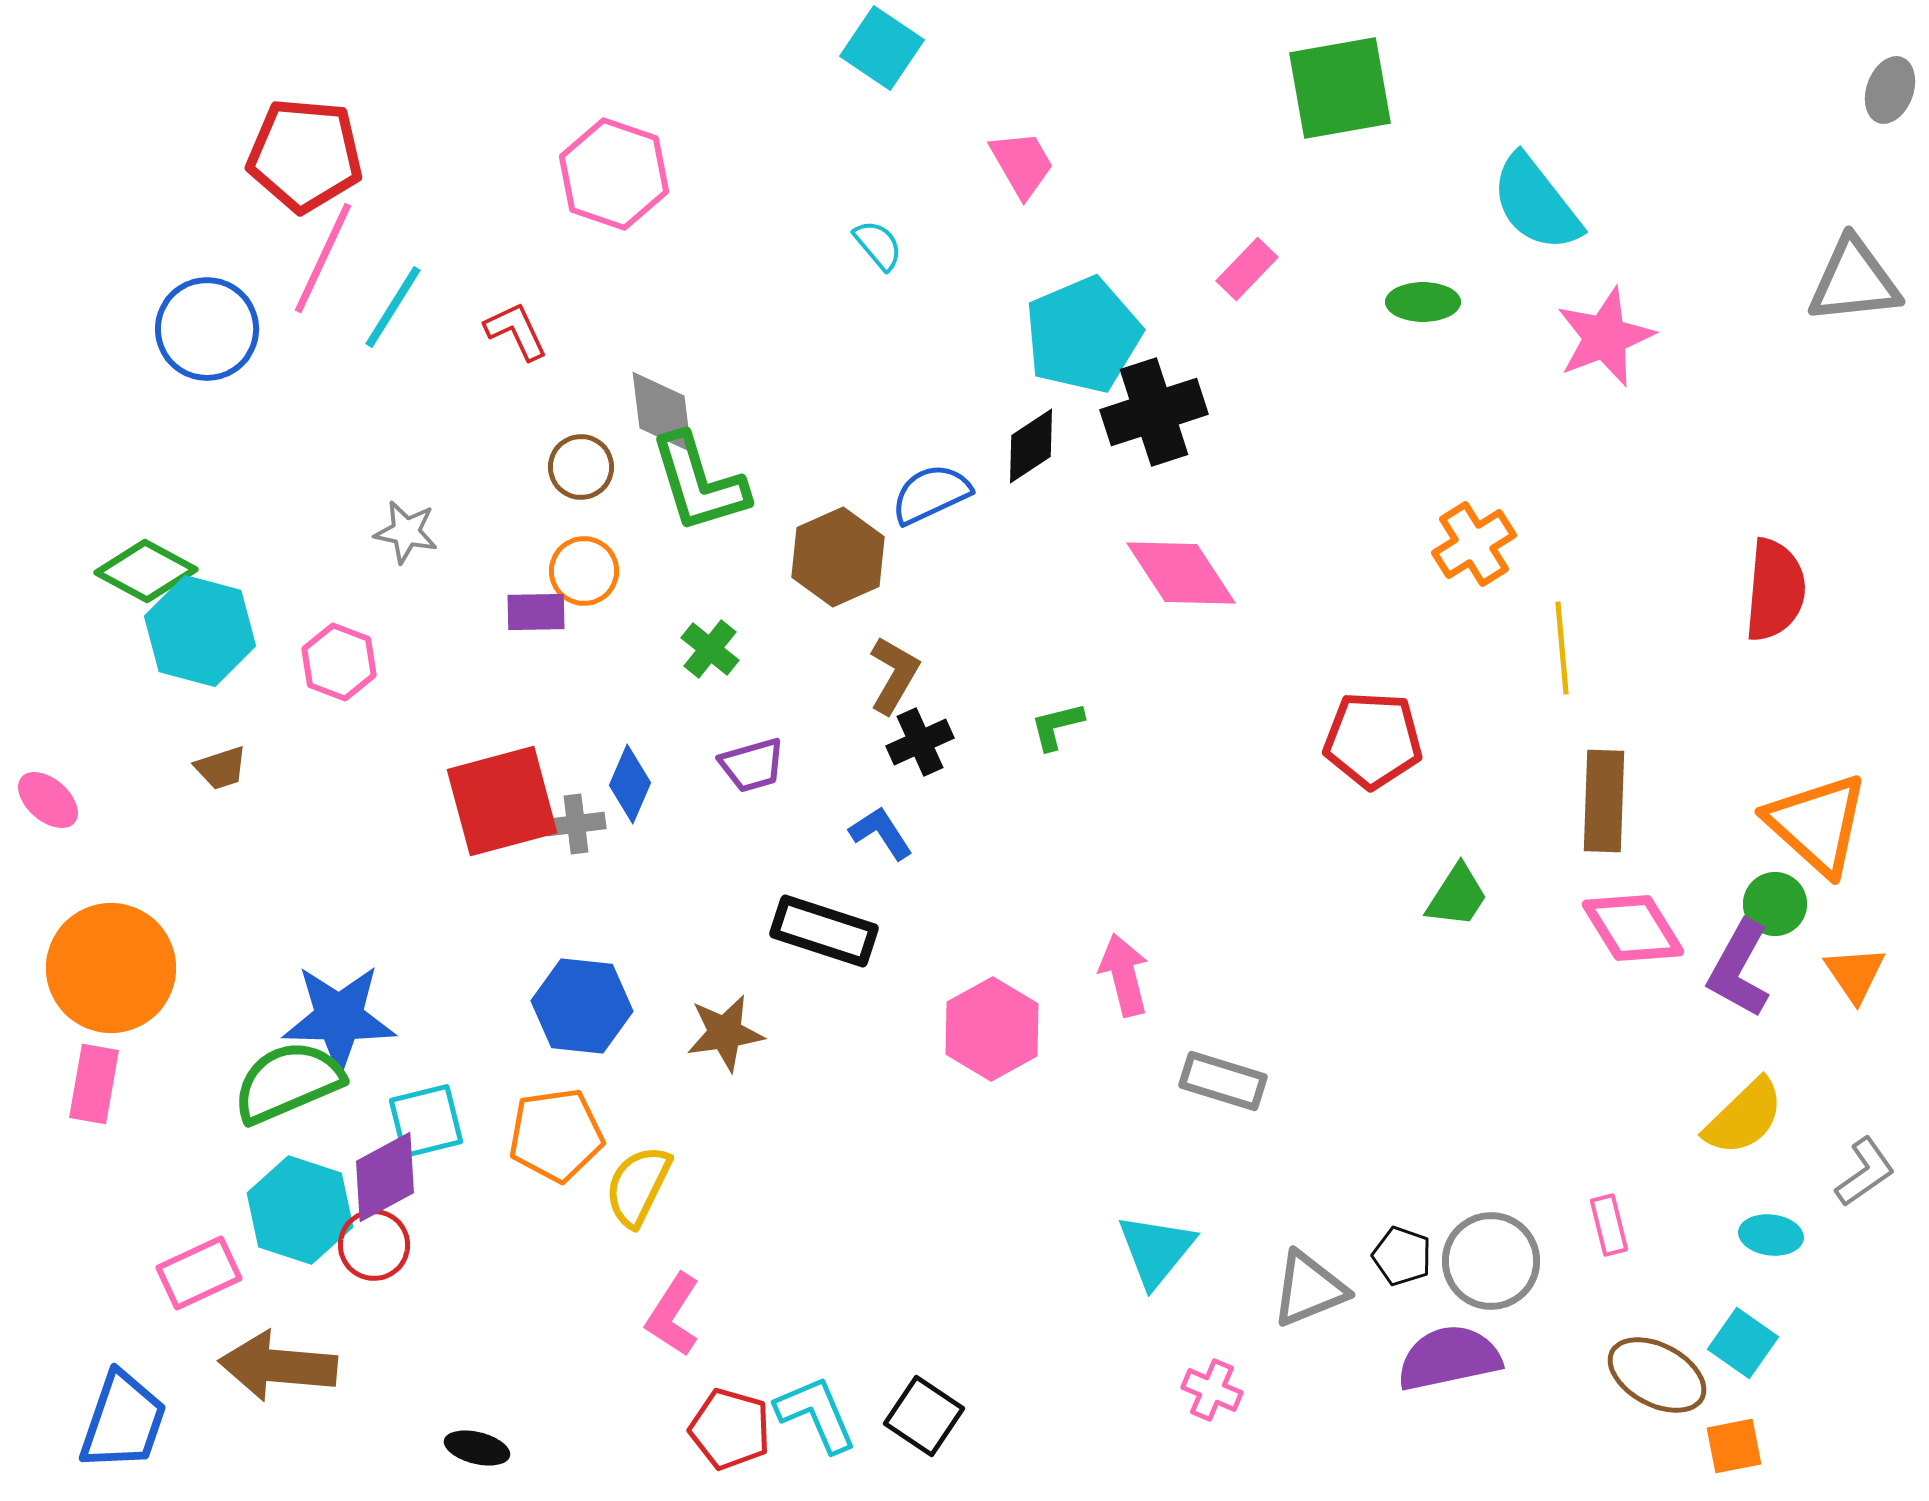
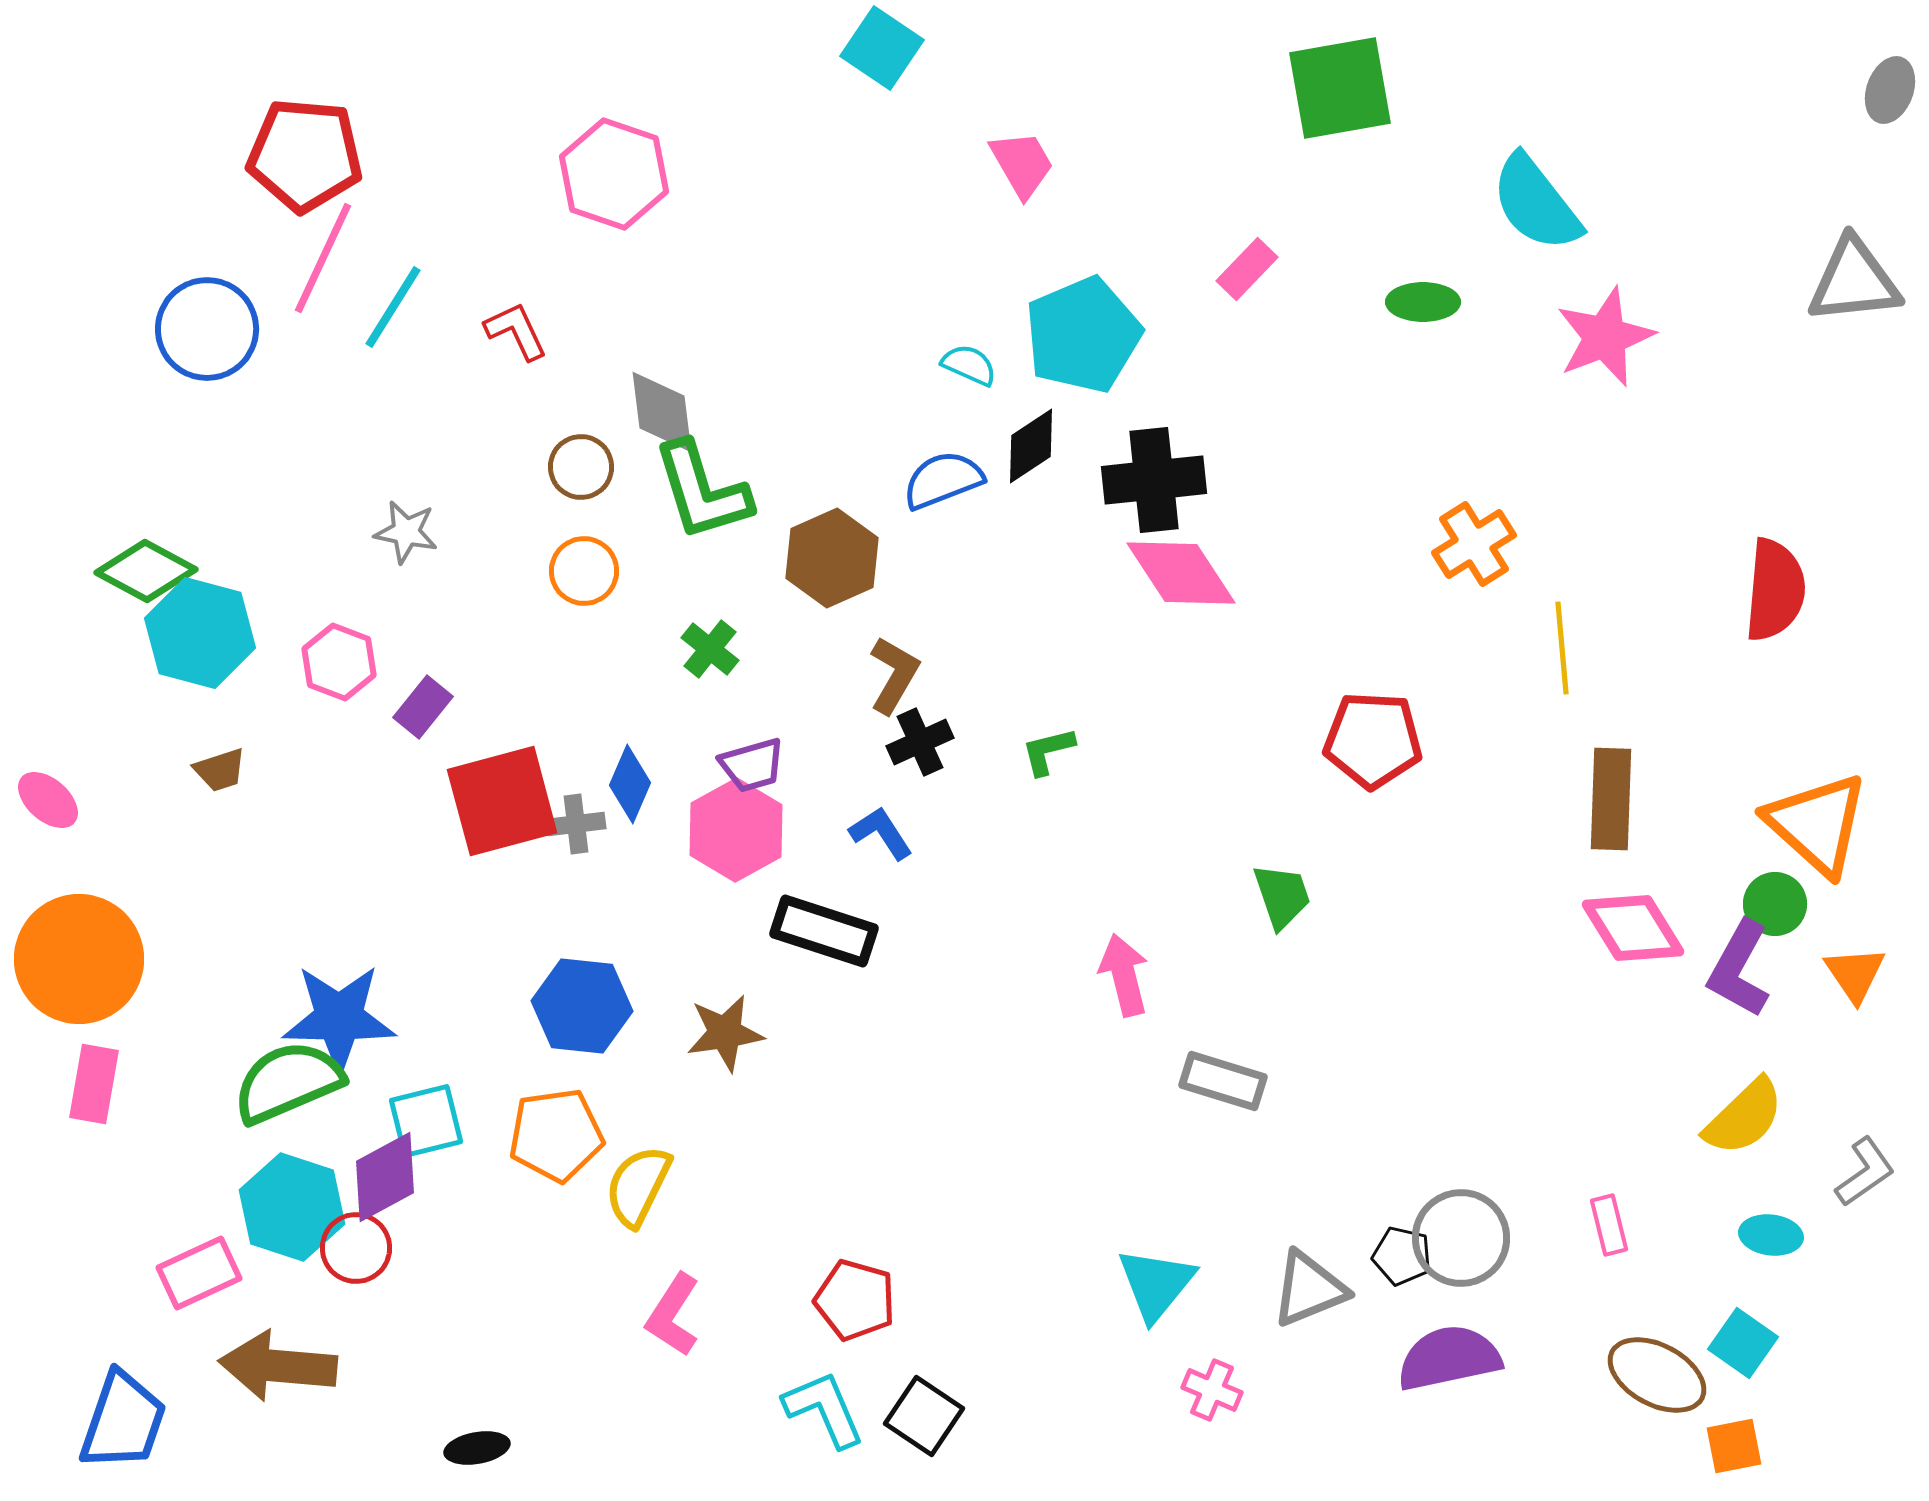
cyan semicircle at (878, 245): moved 91 px right, 120 px down; rotated 26 degrees counterclockwise
black cross at (1154, 412): moved 68 px down; rotated 12 degrees clockwise
green L-shape at (699, 483): moved 3 px right, 8 px down
blue semicircle at (931, 494): moved 12 px right, 14 px up; rotated 4 degrees clockwise
brown hexagon at (838, 557): moved 6 px left, 1 px down
purple rectangle at (536, 612): moved 113 px left, 95 px down; rotated 50 degrees counterclockwise
cyan hexagon at (200, 631): moved 2 px down
green L-shape at (1057, 726): moved 9 px left, 25 px down
brown trapezoid at (221, 768): moved 1 px left, 2 px down
brown rectangle at (1604, 801): moved 7 px right, 2 px up
green trapezoid at (1457, 896): moved 175 px left; rotated 52 degrees counterclockwise
orange circle at (111, 968): moved 32 px left, 9 px up
pink hexagon at (992, 1029): moved 256 px left, 199 px up
cyan hexagon at (300, 1210): moved 8 px left, 3 px up
red circle at (374, 1245): moved 18 px left, 3 px down
cyan triangle at (1156, 1250): moved 34 px down
black pentagon at (1402, 1256): rotated 6 degrees counterclockwise
gray circle at (1491, 1261): moved 30 px left, 23 px up
cyan L-shape at (816, 1414): moved 8 px right, 5 px up
red pentagon at (730, 1429): moved 125 px right, 129 px up
black ellipse at (477, 1448): rotated 24 degrees counterclockwise
